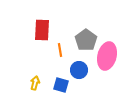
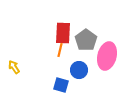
red rectangle: moved 21 px right, 3 px down
orange line: rotated 24 degrees clockwise
yellow arrow: moved 21 px left, 16 px up; rotated 48 degrees counterclockwise
